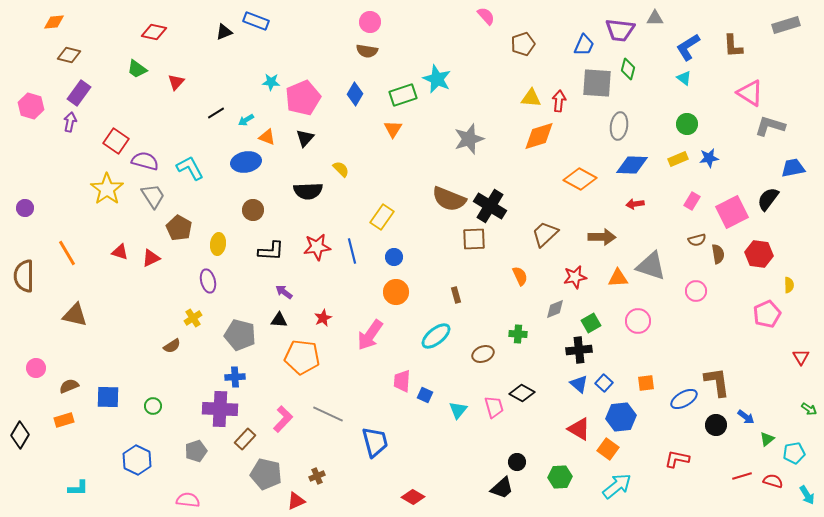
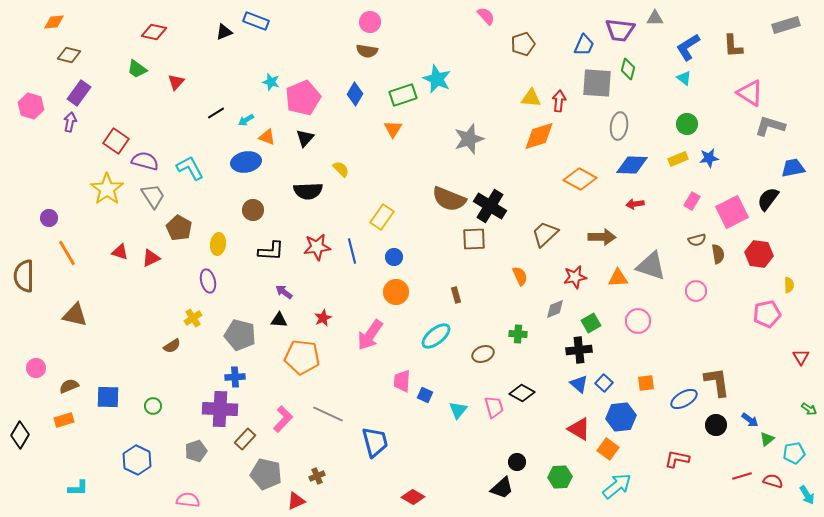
cyan star at (271, 82): rotated 12 degrees clockwise
purple circle at (25, 208): moved 24 px right, 10 px down
pink pentagon at (767, 314): rotated 12 degrees clockwise
blue arrow at (746, 417): moved 4 px right, 3 px down
